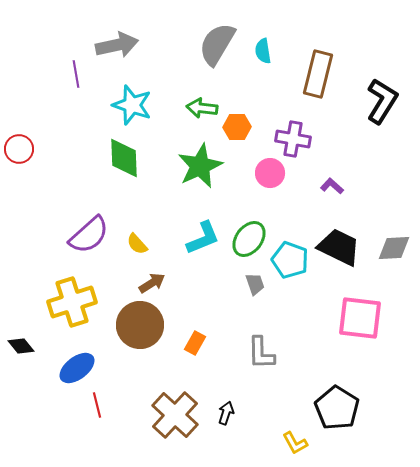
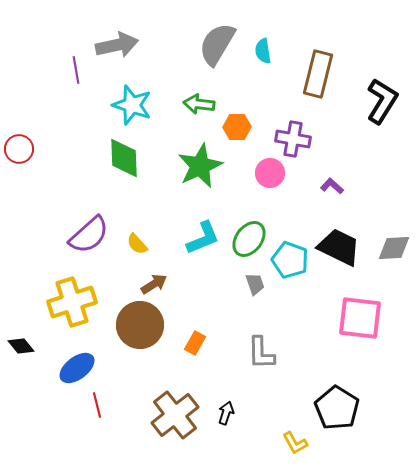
purple line: moved 4 px up
green arrow: moved 3 px left, 4 px up
brown arrow: moved 2 px right, 1 px down
brown cross: rotated 9 degrees clockwise
